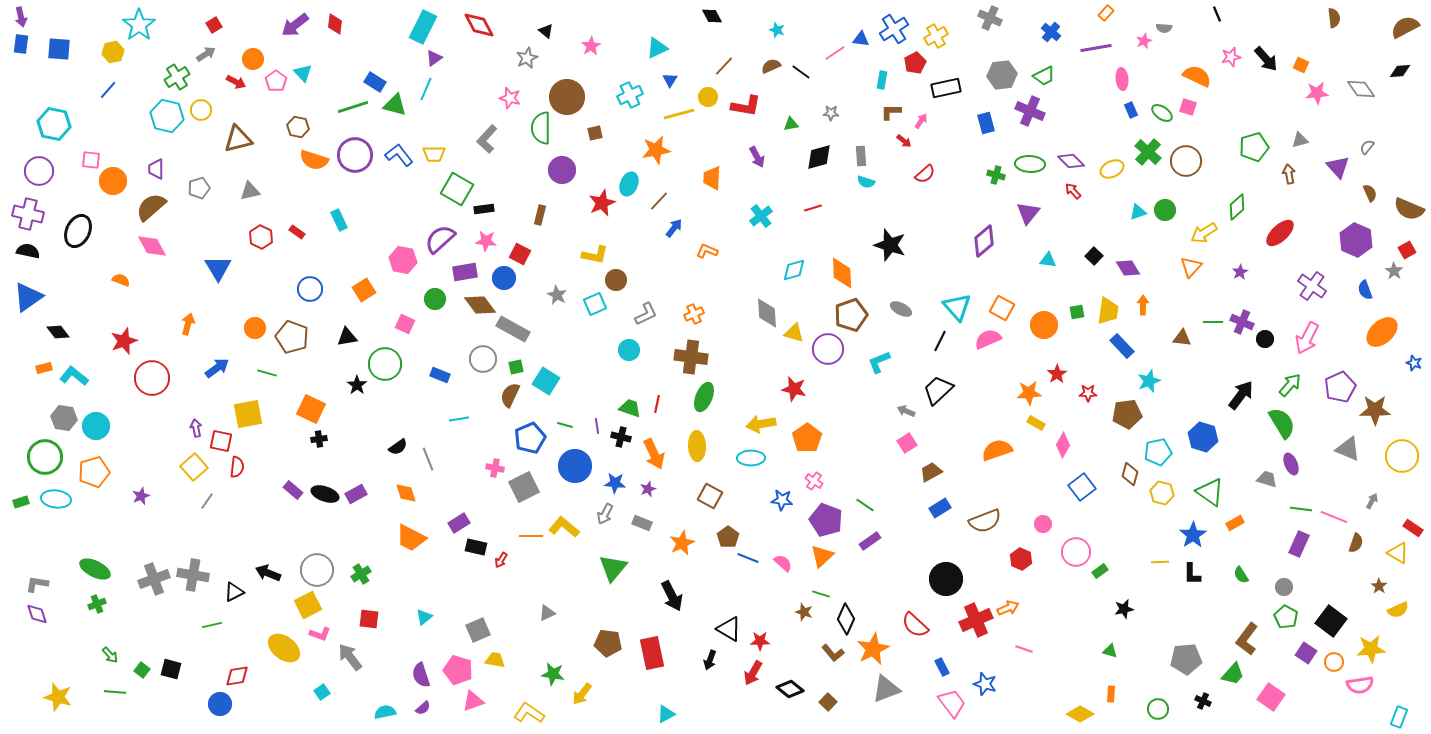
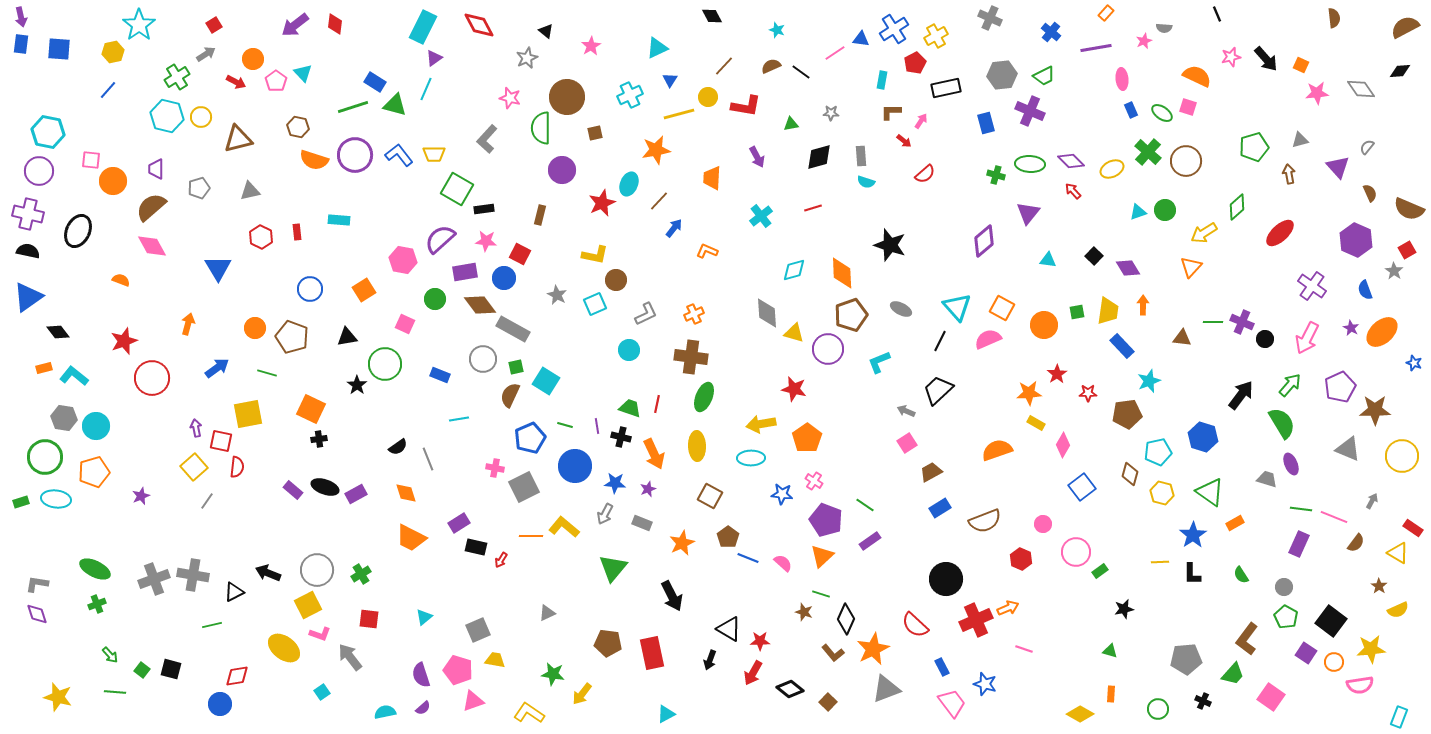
yellow circle at (201, 110): moved 7 px down
cyan hexagon at (54, 124): moved 6 px left, 8 px down
cyan rectangle at (339, 220): rotated 60 degrees counterclockwise
red rectangle at (297, 232): rotated 49 degrees clockwise
purple star at (1240, 272): moved 111 px right, 56 px down; rotated 14 degrees counterclockwise
black ellipse at (325, 494): moved 7 px up
blue star at (782, 500): moved 6 px up
brown semicircle at (1356, 543): rotated 18 degrees clockwise
